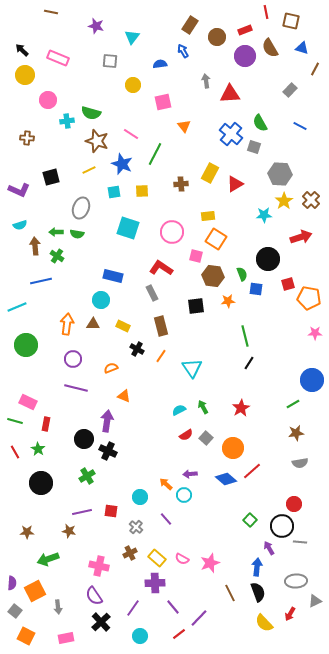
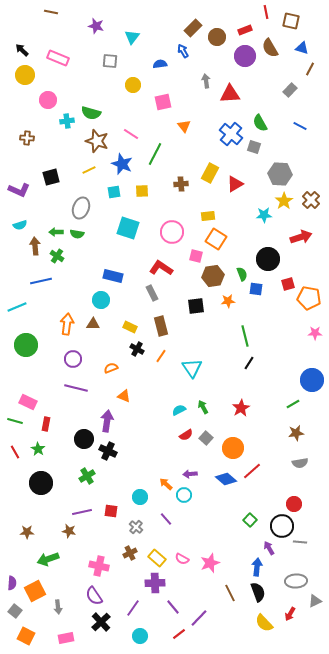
brown rectangle at (190, 25): moved 3 px right, 3 px down; rotated 12 degrees clockwise
brown line at (315, 69): moved 5 px left
brown hexagon at (213, 276): rotated 15 degrees counterclockwise
yellow rectangle at (123, 326): moved 7 px right, 1 px down
